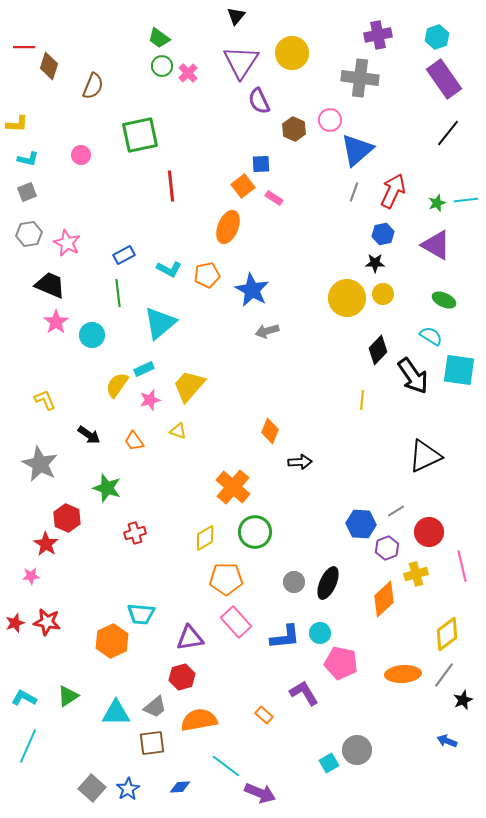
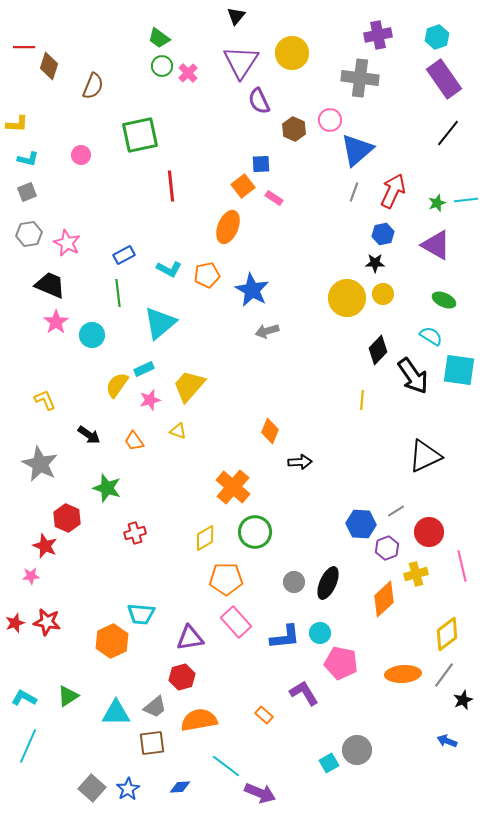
red star at (46, 544): moved 1 px left, 2 px down; rotated 10 degrees counterclockwise
